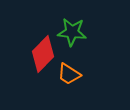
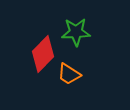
green star: moved 4 px right; rotated 8 degrees counterclockwise
